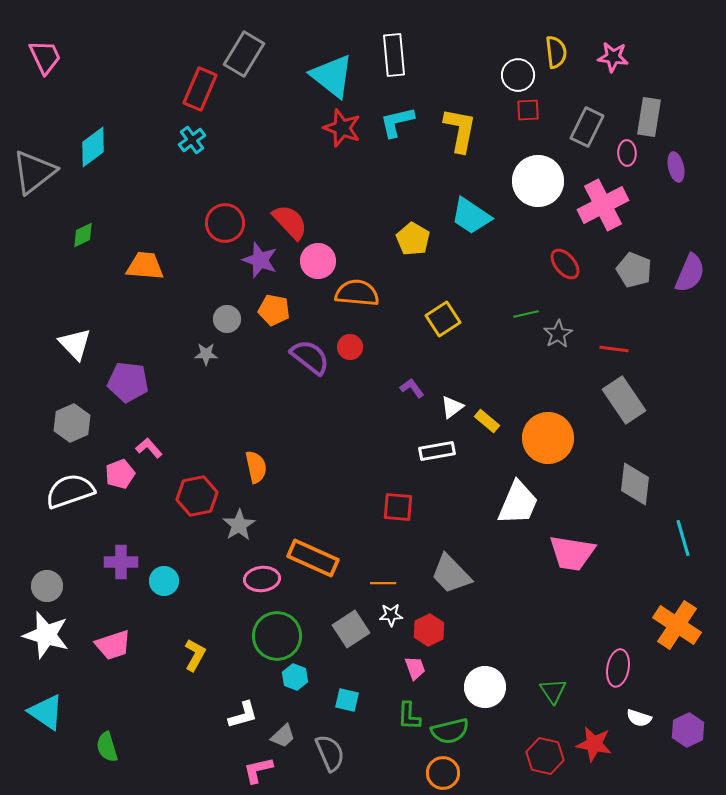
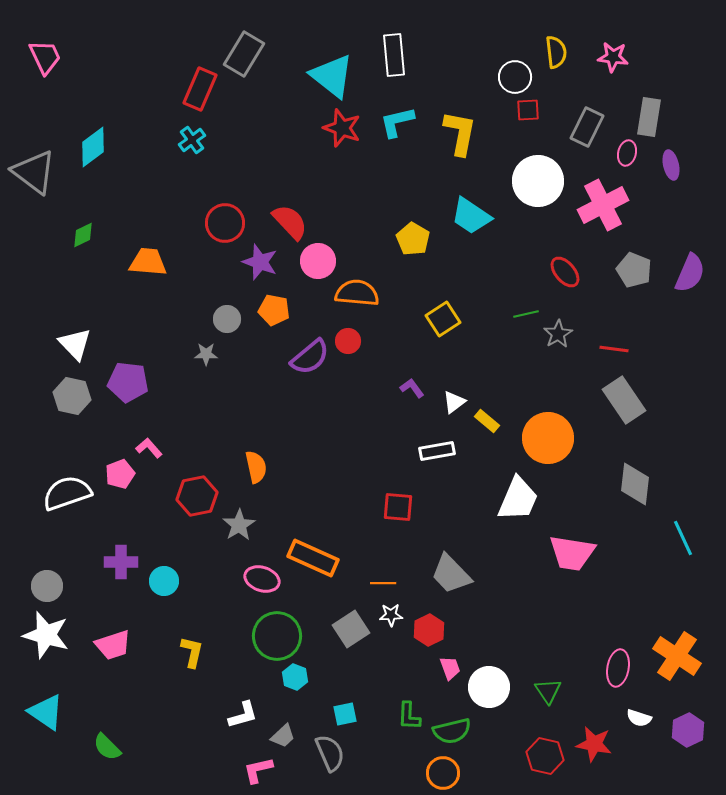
white circle at (518, 75): moved 3 px left, 2 px down
yellow L-shape at (460, 130): moved 3 px down
pink ellipse at (627, 153): rotated 15 degrees clockwise
purple ellipse at (676, 167): moved 5 px left, 2 px up
gray triangle at (34, 172): rotated 45 degrees counterclockwise
purple star at (260, 260): moved 2 px down
red ellipse at (565, 264): moved 8 px down
orange trapezoid at (145, 266): moved 3 px right, 4 px up
red circle at (350, 347): moved 2 px left, 6 px up
purple semicircle at (310, 357): rotated 102 degrees clockwise
white triangle at (452, 407): moved 2 px right, 5 px up
gray hexagon at (72, 423): moved 27 px up; rotated 24 degrees counterclockwise
white semicircle at (70, 491): moved 3 px left, 2 px down
white trapezoid at (518, 503): moved 4 px up
cyan line at (683, 538): rotated 9 degrees counterclockwise
pink ellipse at (262, 579): rotated 24 degrees clockwise
orange cross at (677, 625): moved 31 px down
yellow L-shape at (195, 655): moved 3 px left, 3 px up; rotated 16 degrees counterclockwise
pink trapezoid at (415, 668): moved 35 px right
white circle at (485, 687): moved 4 px right
green triangle at (553, 691): moved 5 px left
cyan square at (347, 700): moved 2 px left, 14 px down; rotated 25 degrees counterclockwise
green semicircle at (450, 731): moved 2 px right
green semicircle at (107, 747): rotated 28 degrees counterclockwise
